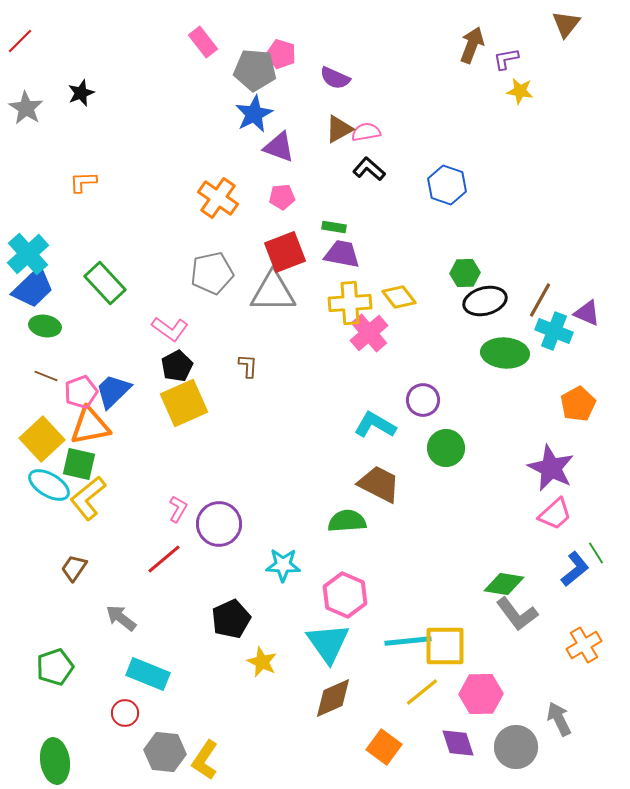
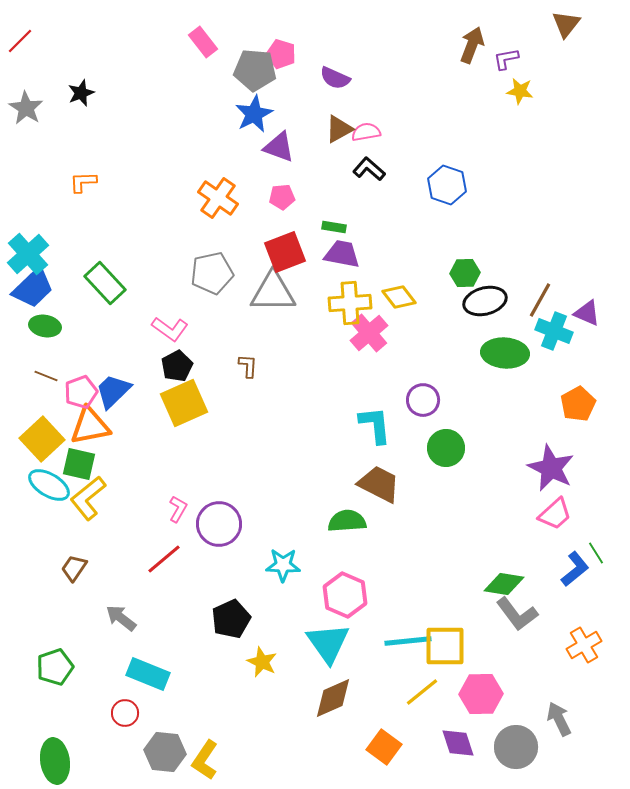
cyan L-shape at (375, 425): rotated 54 degrees clockwise
